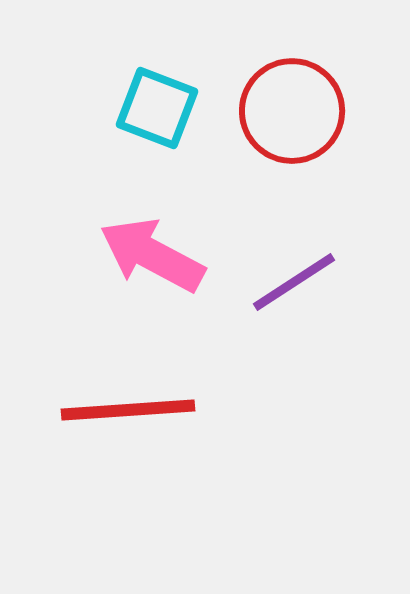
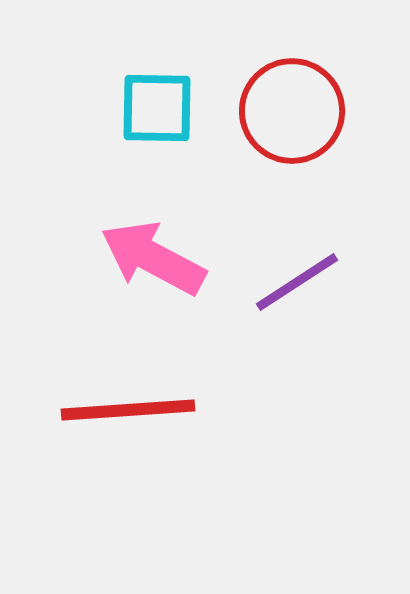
cyan square: rotated 20 degrees counterclockwise
pink arrow: moved 1 px right, 3 px down
purple line: moved 3 px right
